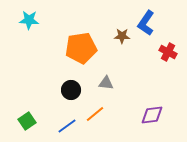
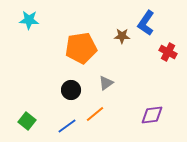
gray triangle: rotated 42 degrees counterclockwise
green square: rotated 18 degrees counterclockwise
